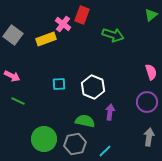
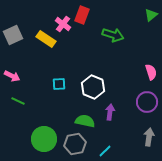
gray square: rotated 30 degrees clockwise
yellow rectangle: rotated 54 degrees clockwise
